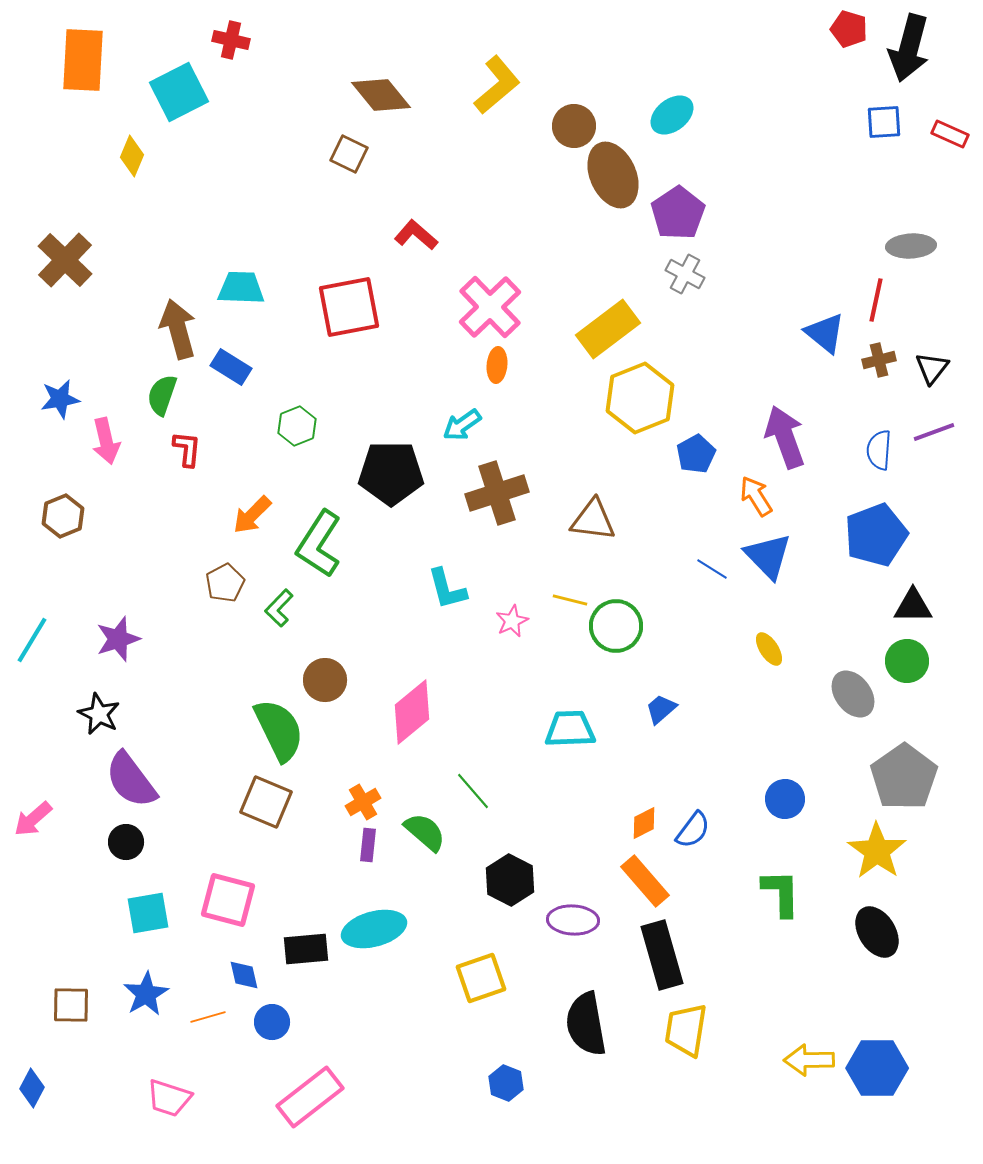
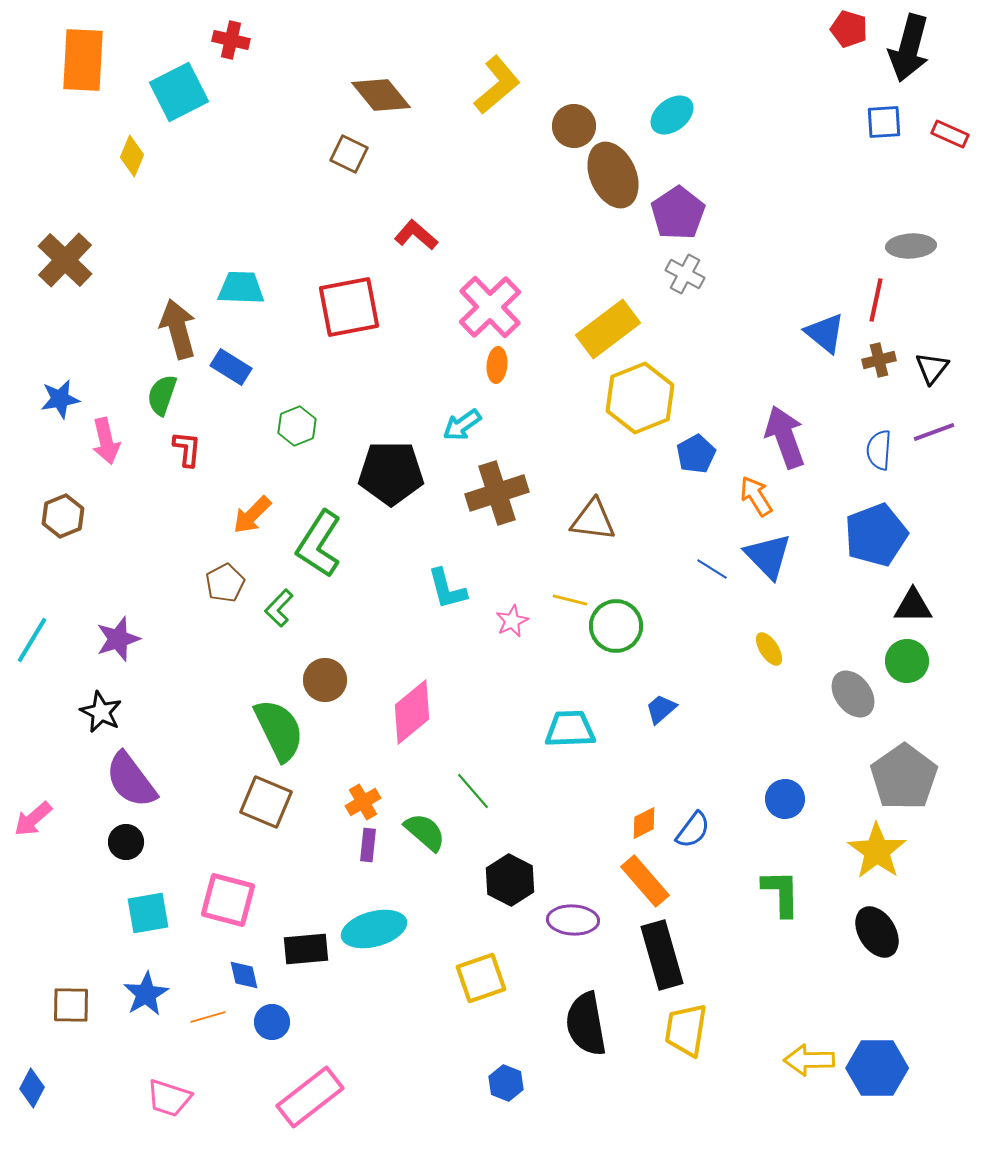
black star at (99, 714): moved 2 px right, 2 px up
